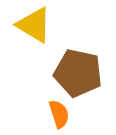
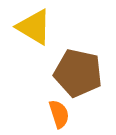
yellow triangle: moved 2 px down
